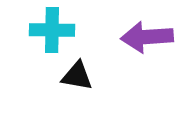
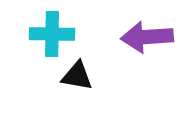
cyan cross: moved 4 px down
